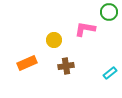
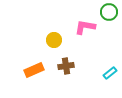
pink L-shape: moved 2 px up
orange rectangle: moved 7 px right, 7 px down
